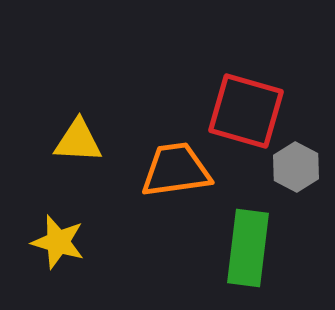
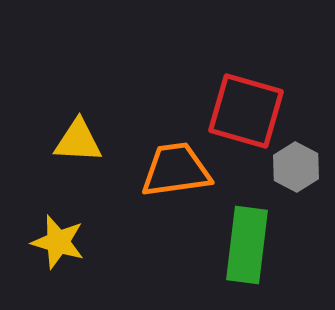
green rectangle: moved 1 px left, 3 px up
